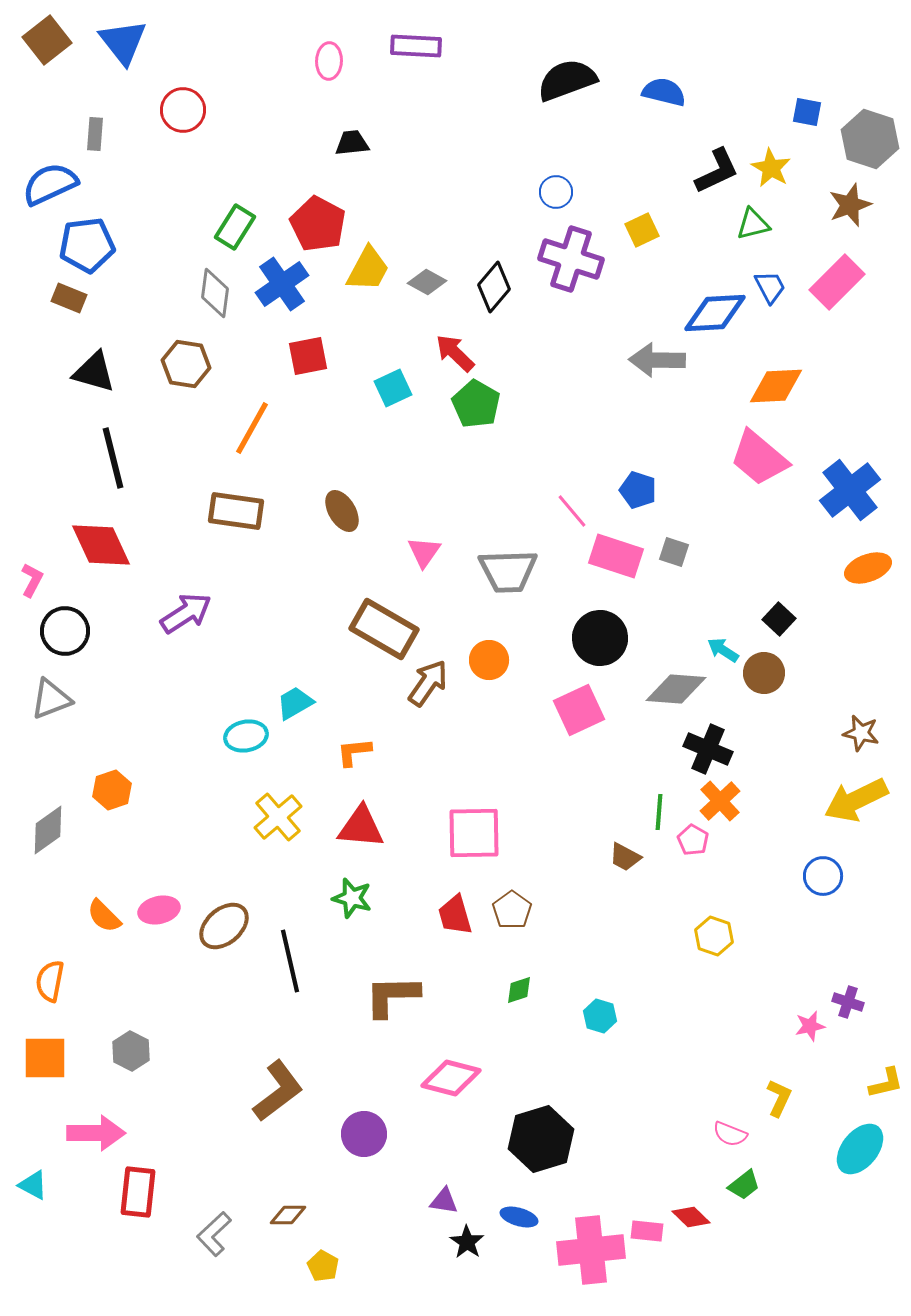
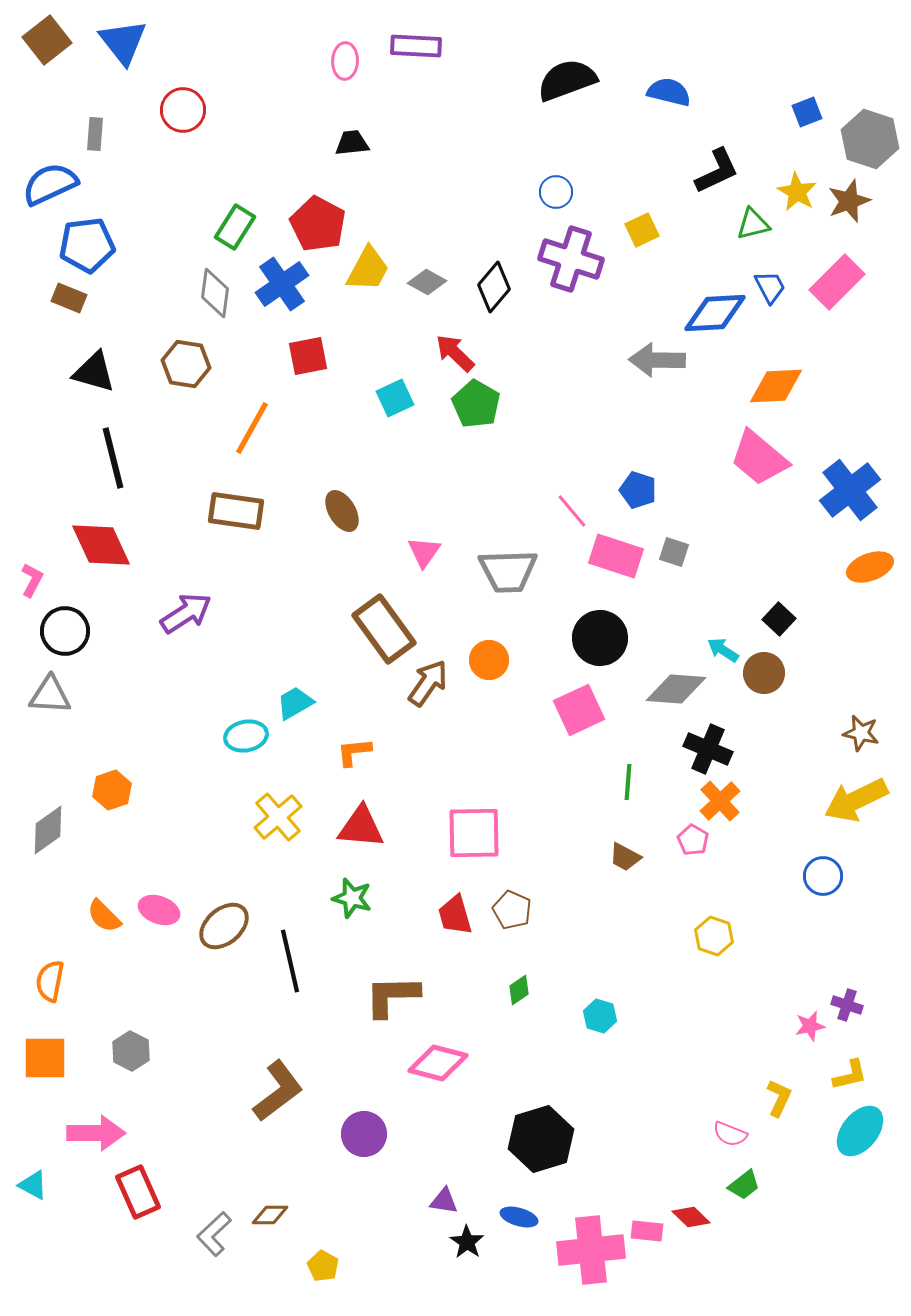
pink ellipse at (329, 61): moved 16 px right
blue semicircle at (664, 92): moved 5 px right
blue square at (807, 112): rotated 32 degrees counterclockwise
yellow star at (771, 168): moved 26 px right, 24 px down
brown star at (850, 205): moved 1 px left, 4 px up
cyan square at (393, 388): moved 2 px right, 10 px down
orange ellipse at (868, 568): moved 2 px right, 1 px up
brown rectangle at (384, 629): rotated 24 degrees clockwise
gray triangle at (51, 699): moved 1 px left, 4 px up; rotated 24 degrees clockwise
green line at (659, 812): moved 31 px left, 30 px up
pink ellipse at (159, 910): rotated 33 degrees clockwise
brown pentagon at (512, 910): rotated 12 degrees counterclockwise
green diamond at (519, 990): rotated 16 degrees counterclockwise
purple cross at (848, 1002): moved 1 px left, 3 px down
pink diamond at (451, 1078): moved 13 px left, 15 px up
yellow L-shape at (886, 1083): moved 36 px left, 8 px up
cyan ellipse at (860, 1149): moved 18 px up
red rectangle at (138, 1192): rotated 30 degrees counterclockwise
brown diamond at (288, 1215): moved 18 px left
